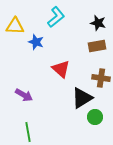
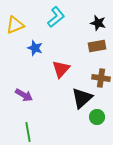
yellow triangle: moved 1 px up; rotated 24 degrees counterclockwise
blue star: moved 1 px left, 6 px down
red triangle: rotated 30 degrees clockwise
black triangle: rotated 10 degrees counterclockwise
green circle: moved 2 px right
